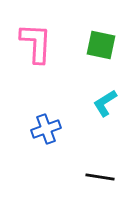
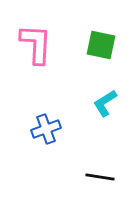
pink L-shape: moved 1 px down
